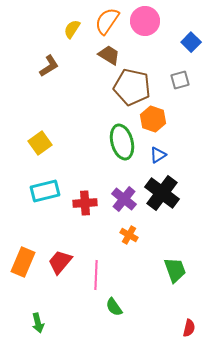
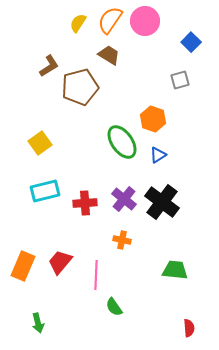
orange semicircle: moved 3 px right, 1 px up
yellow semicircle: moved 6 px right, 6 px up
brown pentagon: moved 52 px left; rotated 27 degrees counterclockwise
green ellipse: rotated 20 degrees counterclockwise
black cross: moved 9 px down
orange cross: moved 7 px left, 5 px down; rotated 18 degrees counterclockwise
orange rectangle: moved 4 px down
green trapezoid: rotated 64 degrees counterclockwise
red semicircle: rotated 18 degrees counterclockwise
